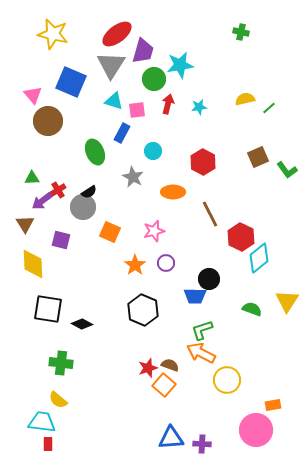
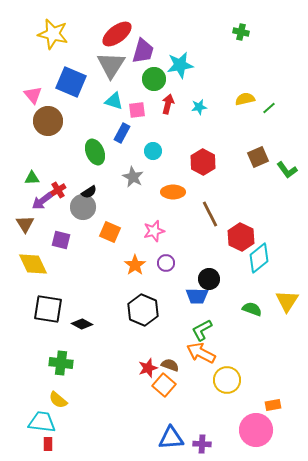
yellow diamond at (33, 264): rotated 24 degrees counterclockwise
blue trapezoid at (195, 296): moved 2 px right
green L-shape at (202, 330): rotated 10 degrees counterclockwise
